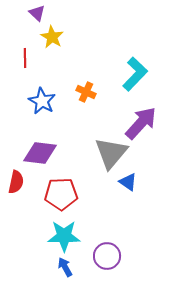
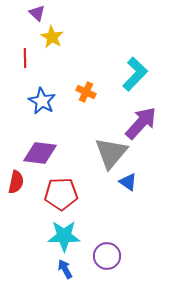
blue arrow: moved 2 px down
